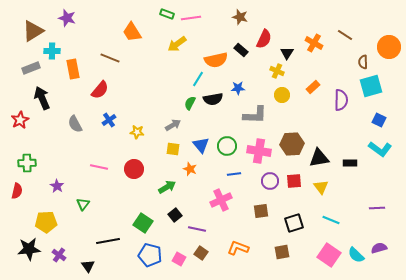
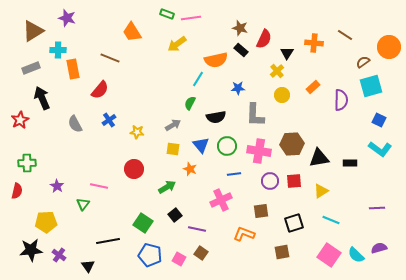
brown star at (240, 17): moved 11 px down
orange cross at (314, 43): rotated 24 degrees counterclockwise
cyan cross at (52, 51): moved 6 px right, 1 px up
brown semicircle at (363, 62): rotated 56 degrees clockwise
yellow cross at (277, 71): rotated 24 degrees clockwise
black semicircle at (213, 99): moved 3 px right, 18 px down
gray L-shape at (255, 115): rotated 90 degrees clockwise
pink line at (99, 167): moved 19 px down
yellow triangle at (321, 187): moved 4 px down; rotated 35 degrees clockwise
orange L-shape at (238, 248): moved 6 px right, 14 px up
black star at (29, 249): moved 2 px right, 1 px down
